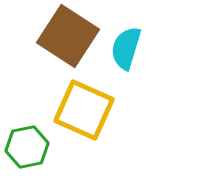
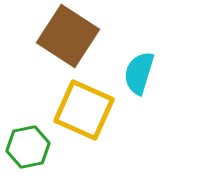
cyan semicircle: moved 13 px right, 25 px down
green hexagon: moved 1 px right
